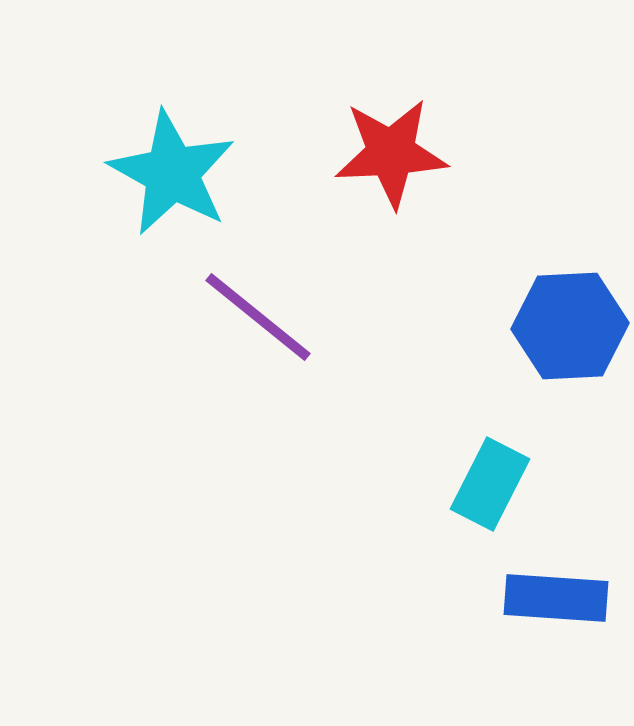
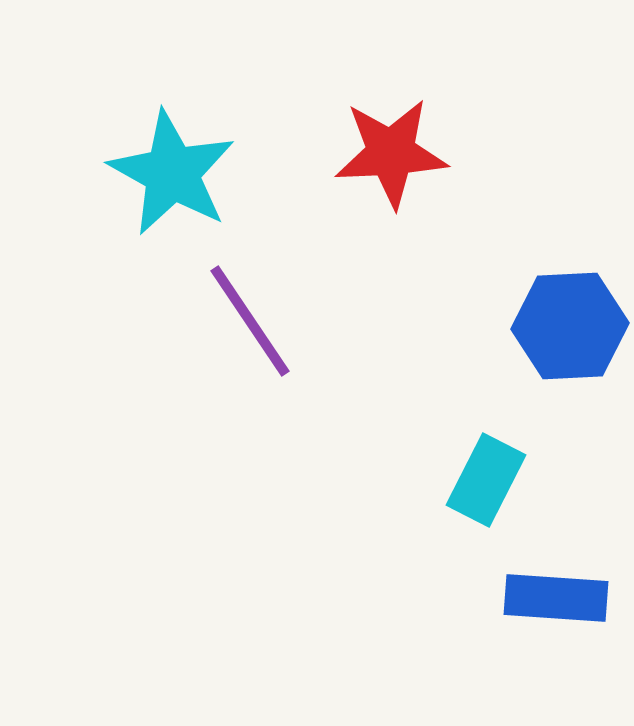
purple line: moved 8 px left, 4 px down; rotated 17 degrees clockwise
cyan rectangle: moved 4 px left, 4 px up
